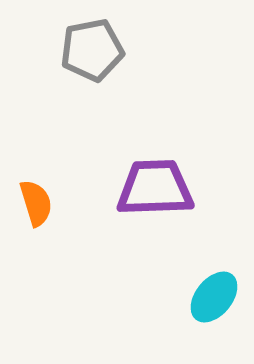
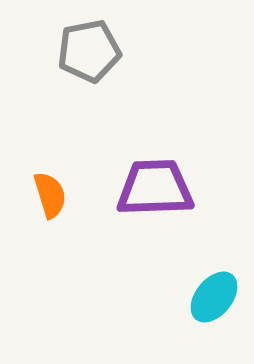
gray pentagon: moved 3 px left, 1 px down
orange semicircle: moved 14 px right, 8 px up
